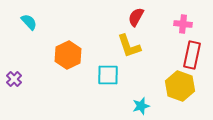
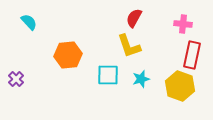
red semicircle: moved 2 px left, 1 px down
orange hexagon: rotated 20 degrees clockwise
purple cross: moved 2 px right
cyan star: moved 27 px up
